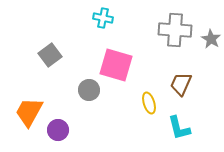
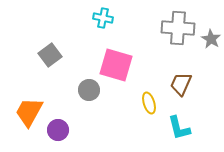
gray cross: moved 3 px right, 2 px up
